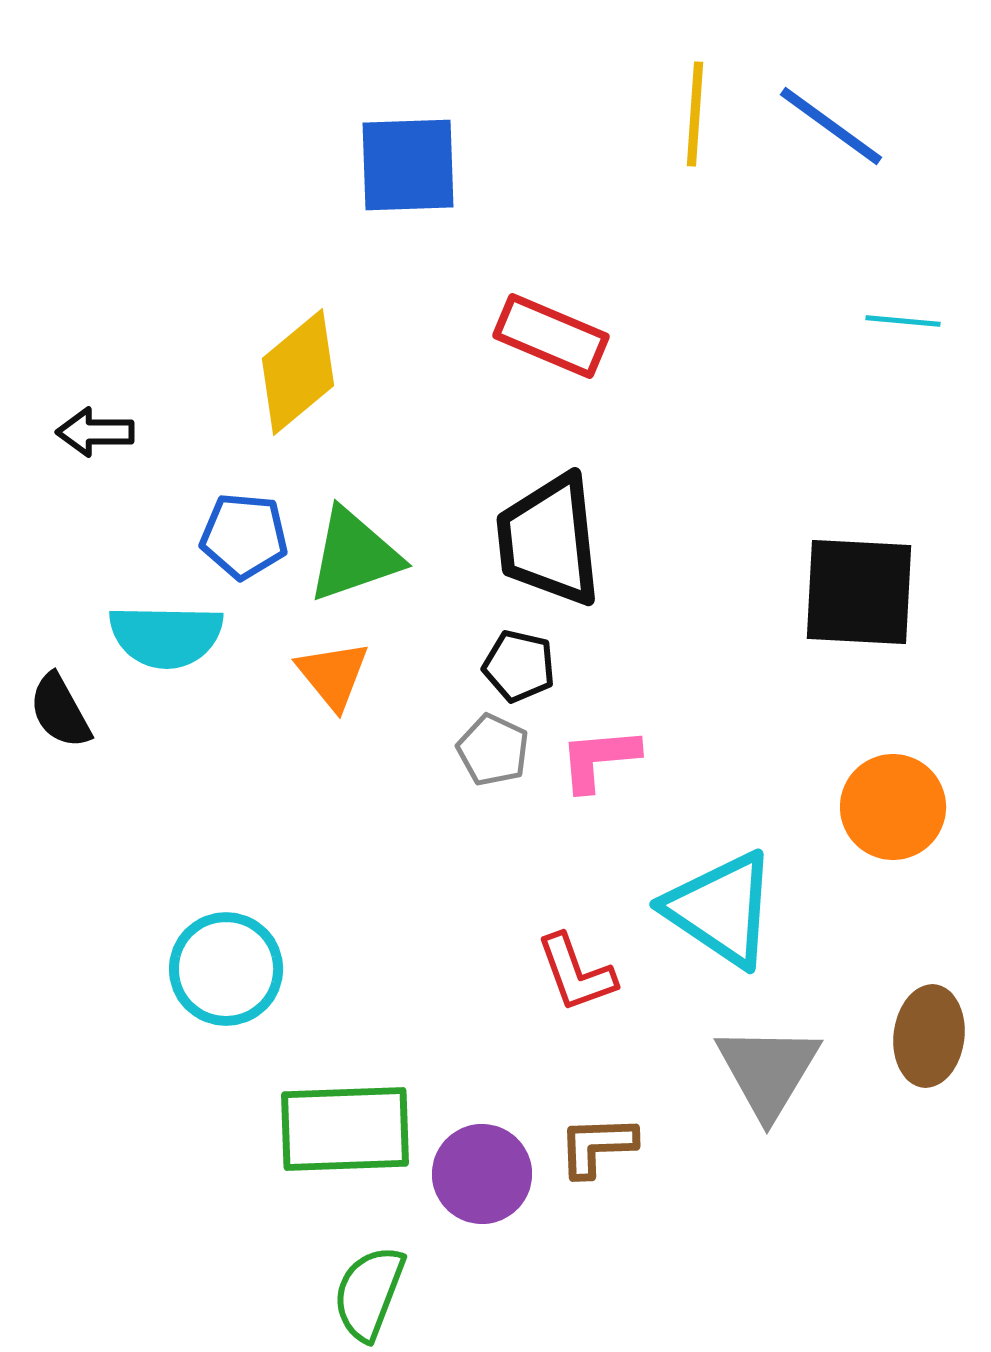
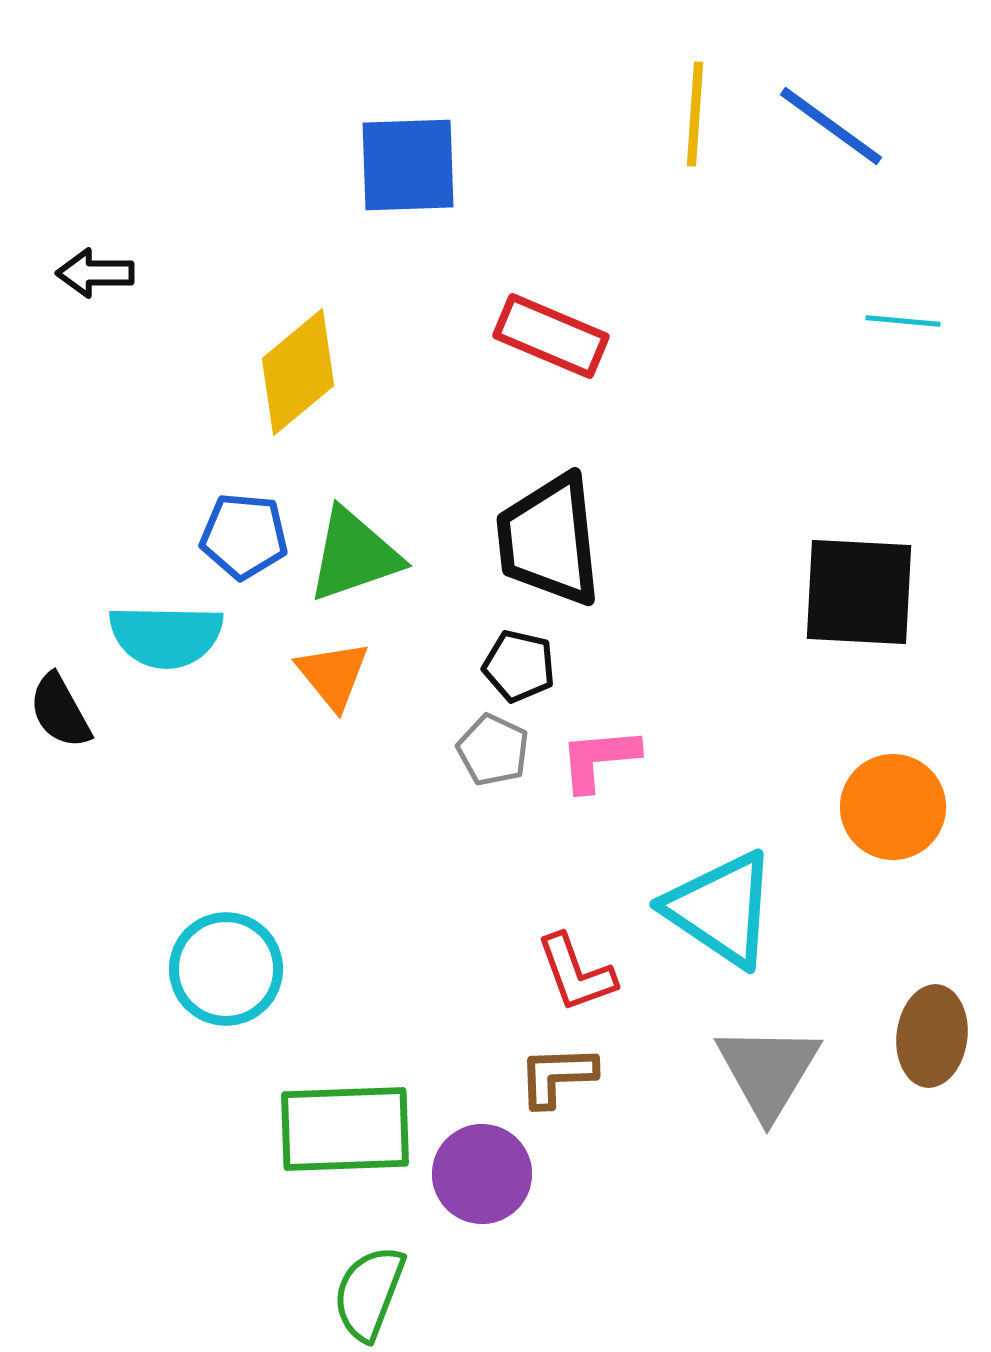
black arrow: moved 159 px up
brown ellipse: moved 3 px right
brown L-shape: moved 40 px left, 70 px up
